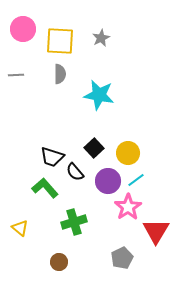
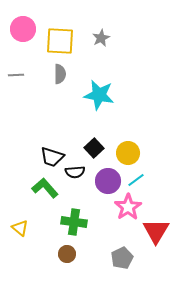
black semicircle: rotated 54 degrees counterclockwise
green cross: rotated 25 degrees clockwise
brown circle: moved 8 px right, 8 px up
